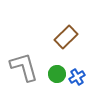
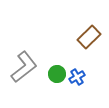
brown rectangle: moved 23 px right
gray L-shape: rotated 68 degrees clockwise
